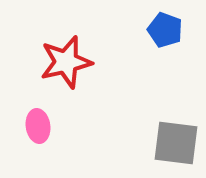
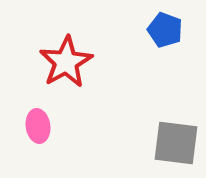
red star: rotated 16 degrees counterclockwise
